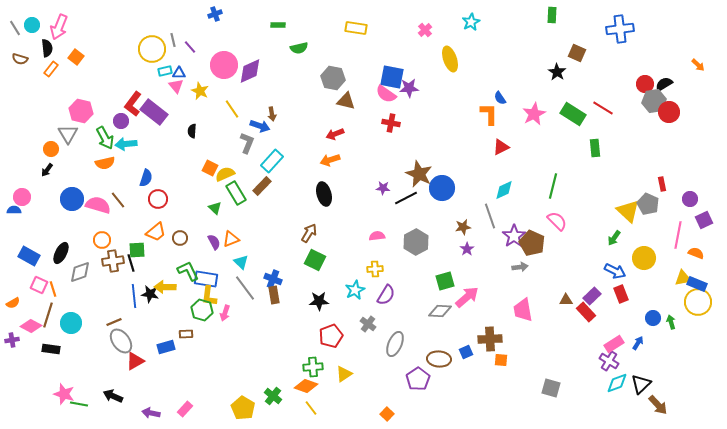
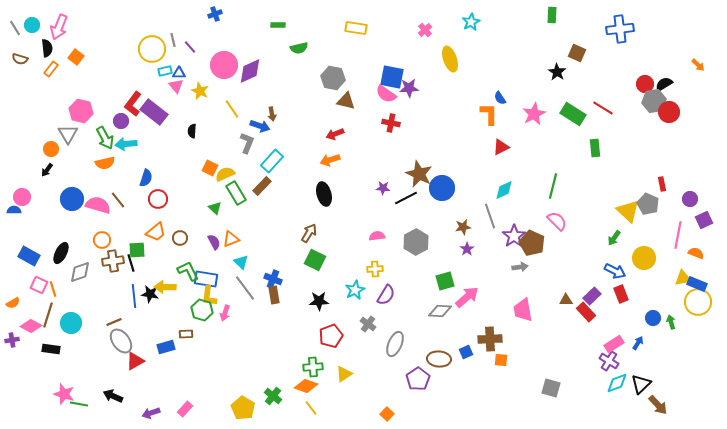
purple arrow at (151, 413): rotated 30 degrees counterclockwise
